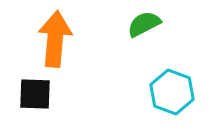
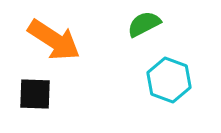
orange arrow: moved 1 px left, 1 px down; rotated 118 degrees clockwise
cyan hexagon: moved 3 px left, 12 px up
